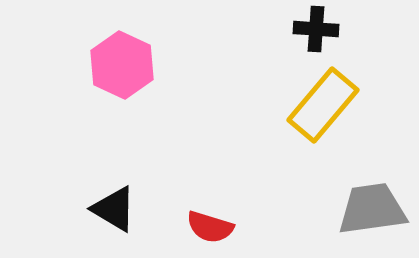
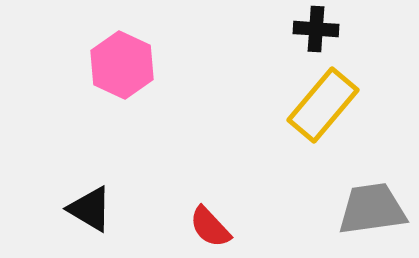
black triangle: moved 24 px left
red semicircle: rotated 30 degrees clockwise
